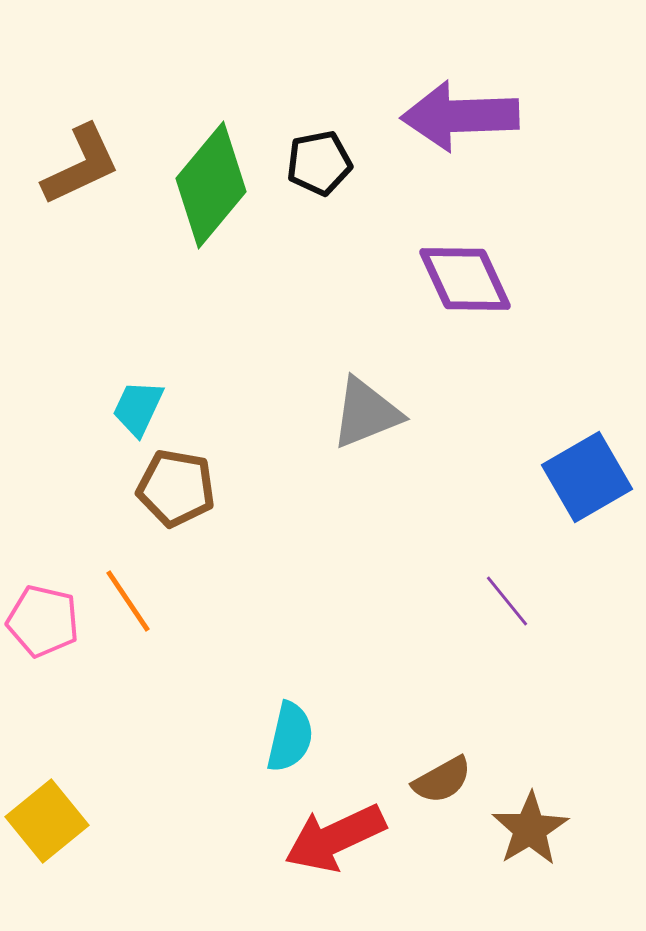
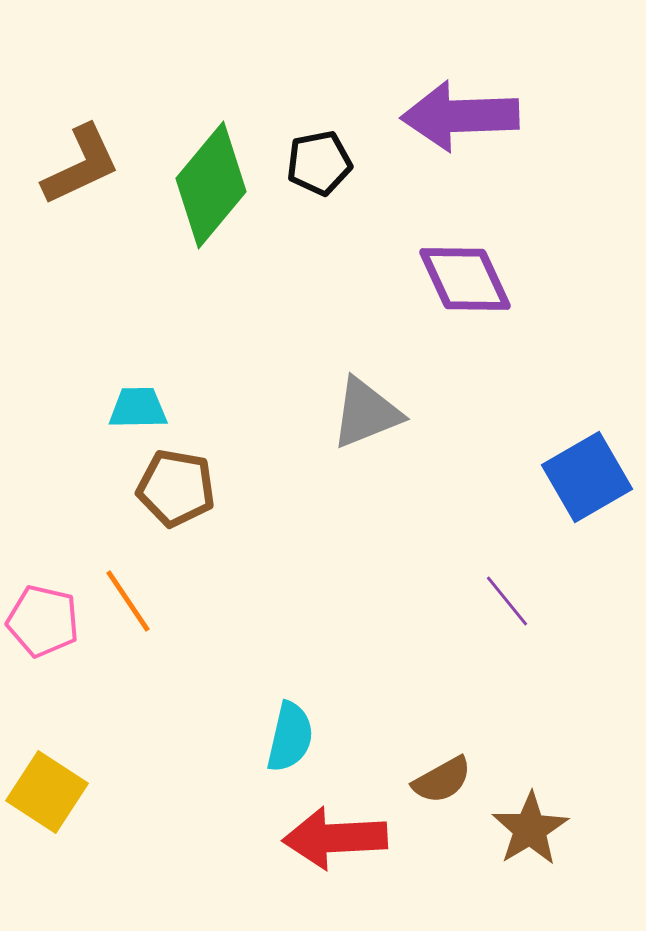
cyan trapezoid: rotated 64 degrees clockwise
yellow square: moved 29 px up; rotated 18 degrees counterclockwise
red arrow: rotated 22 degrees clockwise
